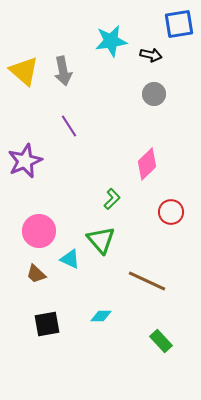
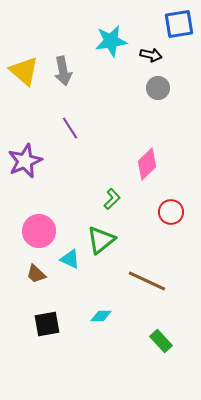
gray circle: moved 4 px right, 6 px up
purple line: moved 1 px right, 2 px down
green triangle: rotated 32 degrees clockwise
